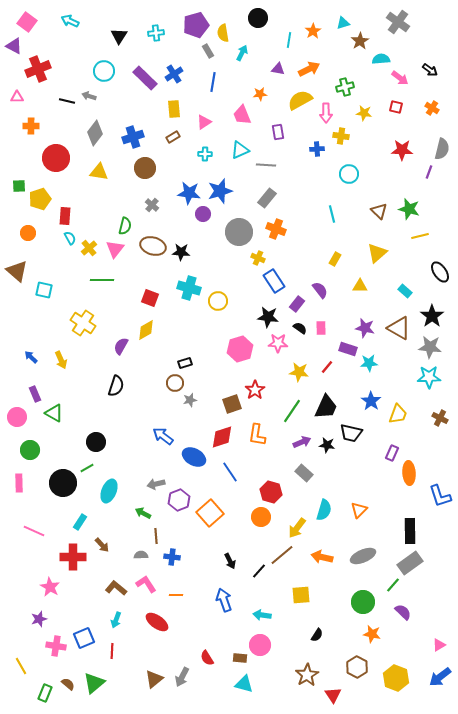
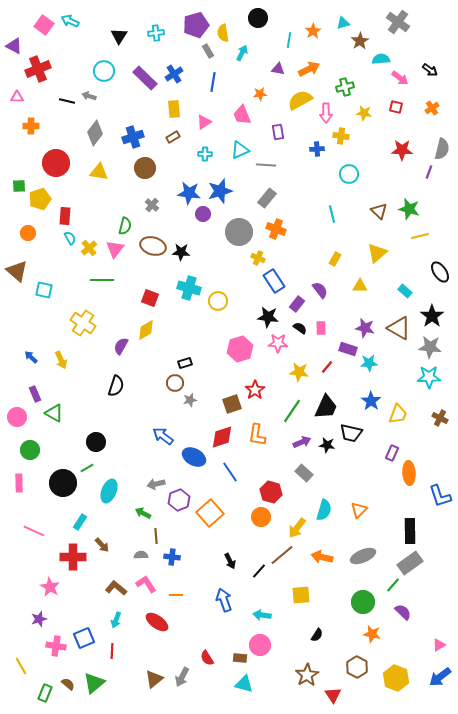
pink square at (27, 22): moved 17 px right, 3 px down
orange cross at (432, 108): rotated 24 degrees clockwise
red circle at (56, 158): moved 5 px down
